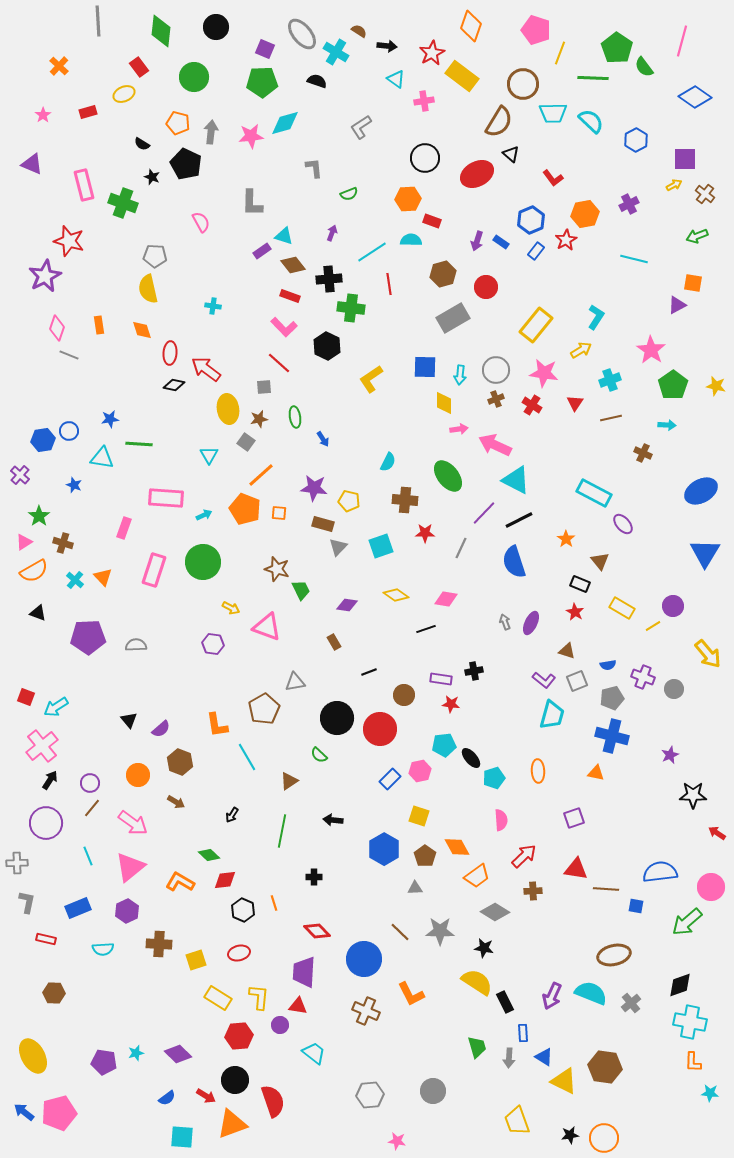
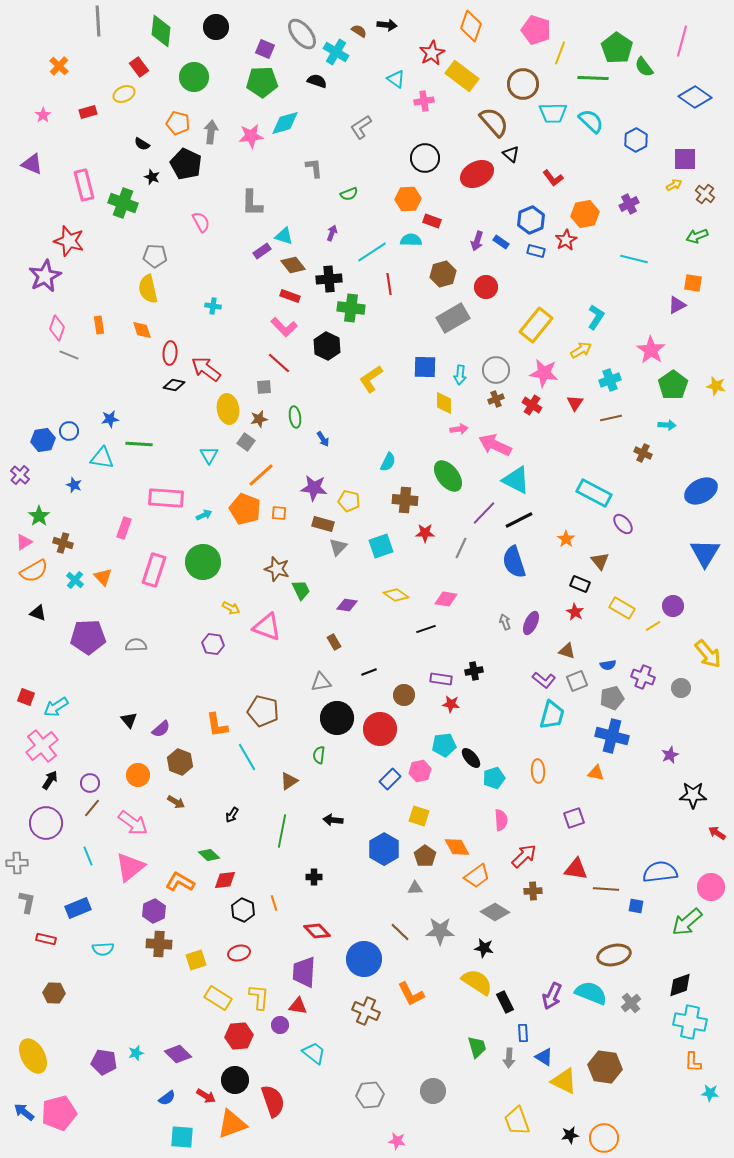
black arrow at (387, 46): moved 21 px up
brown semicircle at (499, 122): moved 5 px left; rotated 72 degrees counterclockwise
blue rectangle at (536, 251): rotated 66 degrees clockwise
gray triangle at (295, 682): moved 26 px right
gray circle at (674, 689): moved 7 px right, 1 px up
brown pentagon at (264, 709): moved 1 px left, 2 px down; rotated 28 degrees counterclockwise
green semicircle at (319, 755): rotated 54 degrees clockwise
purple hexagon at (127, 911): moved 27 px right
